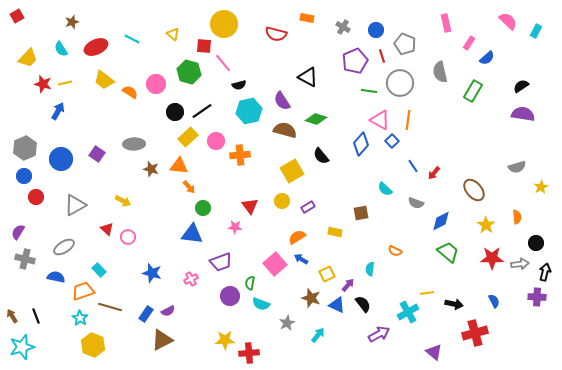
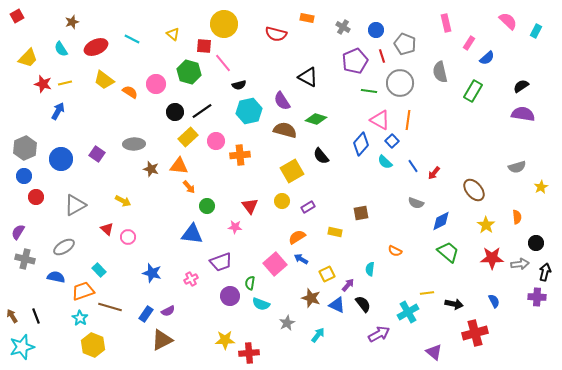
cyan semicircle at (385, 189): moved 27 px up
green circle at (203, 208): moved 4 px right, 2 px up
